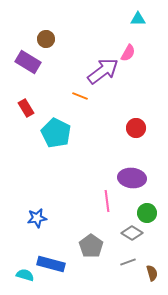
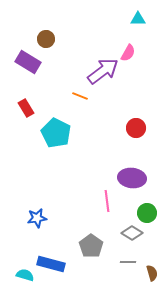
gray line: rotated 21 degrees clockwise
